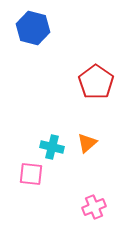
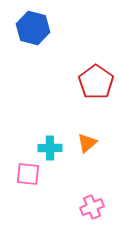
cyan cross: moved 2 px left, 1 px down; rotated 15 degrees counterclockwise
pink square: moved 3 px left
pink cross: moved 2 px left
